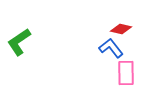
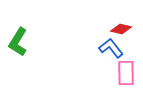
green L-shape: moved 1 px left; rotated 24 degrees counterclockwise
